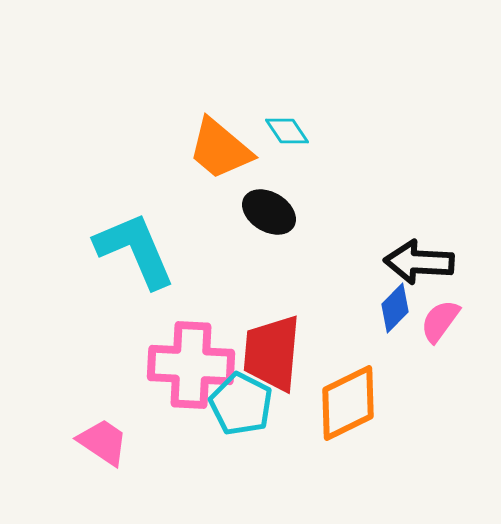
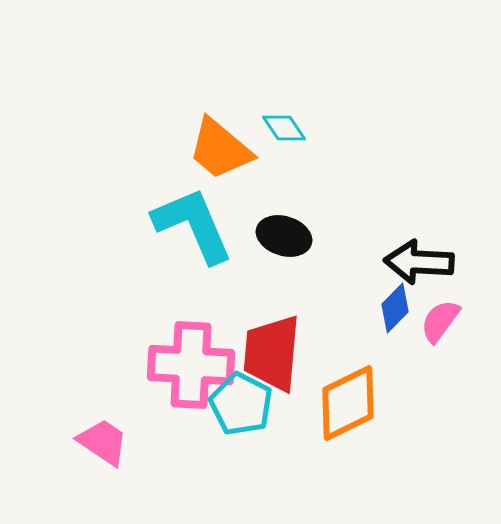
cyan diamond: moved 3 px left, 3 px up
black ellipse: moved 15 px right, 24 px down; rotated 14 degrees counterclockwise
cyan L-shape: moved 58 px right, 25 px up
